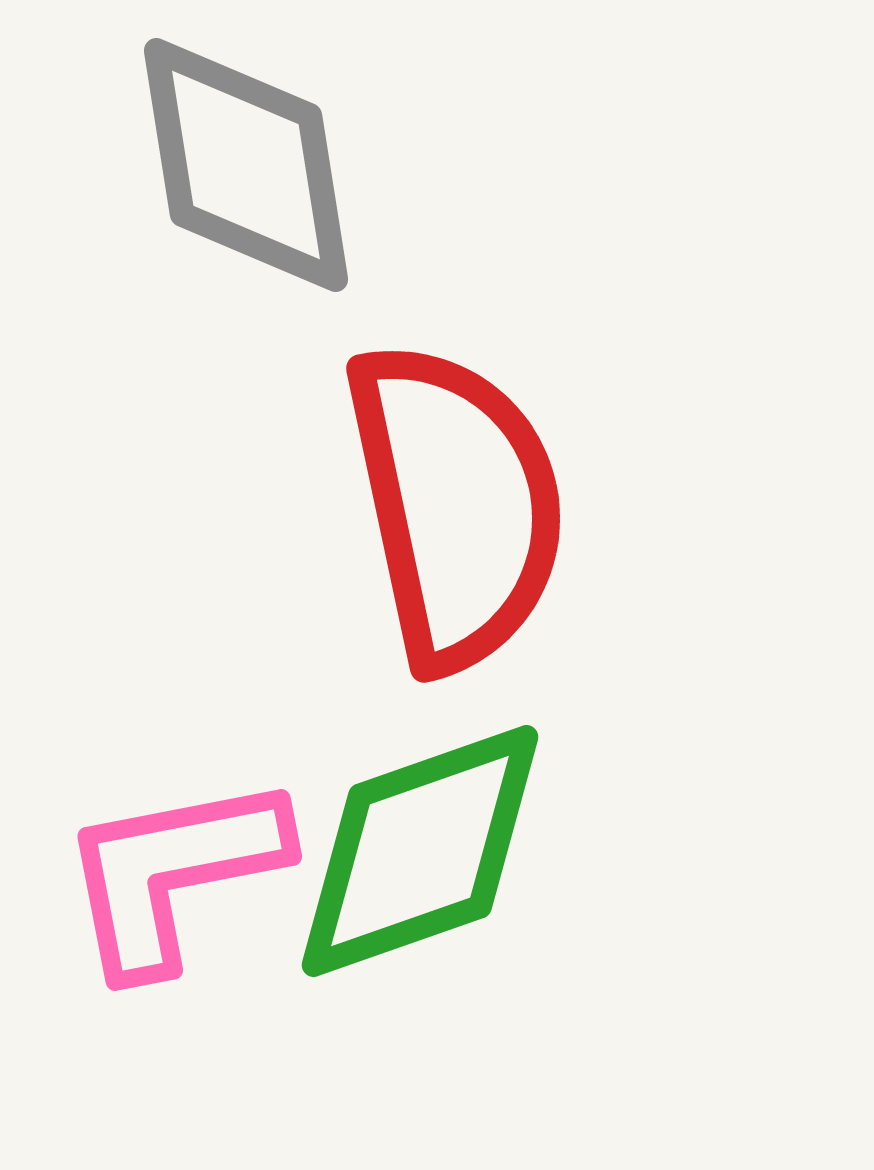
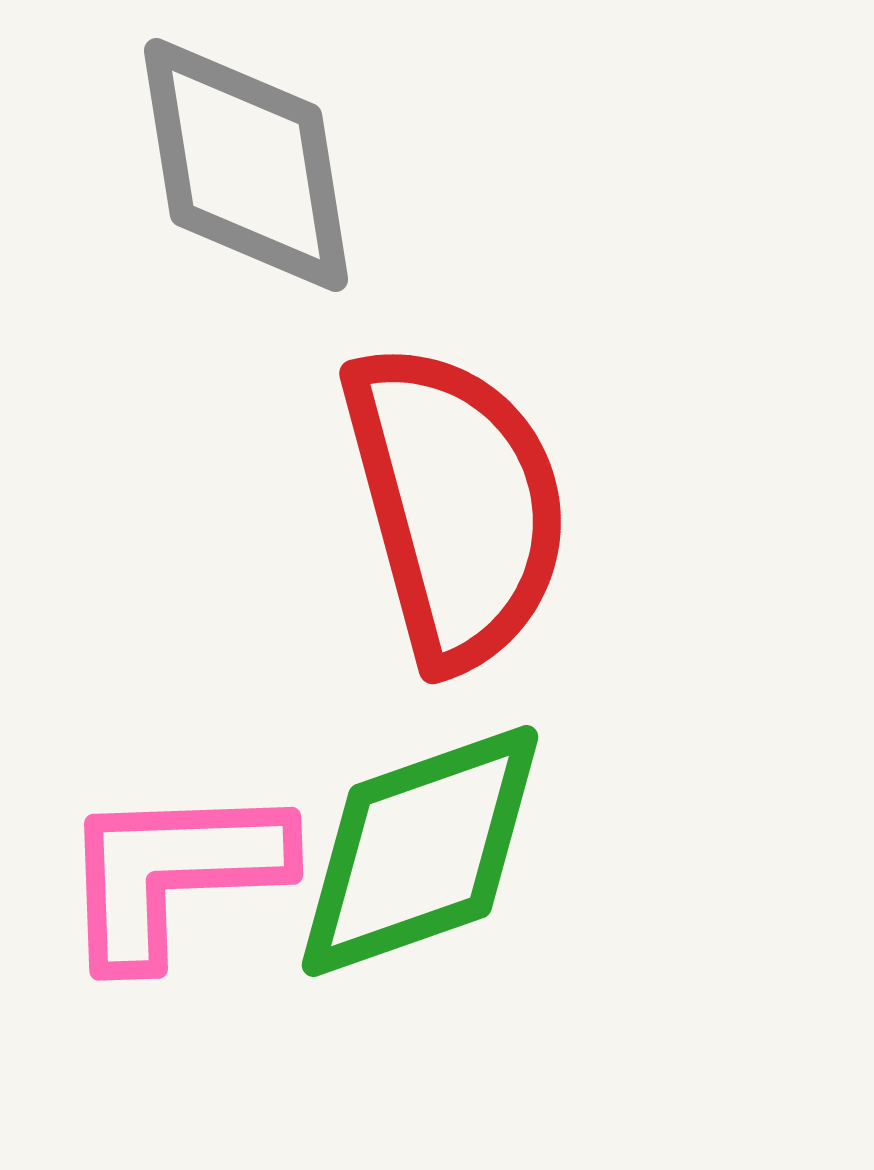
red semicircle: rotated 3 degrees counterclockwise
pink L-shape: rotated 9 degrees clockwise
